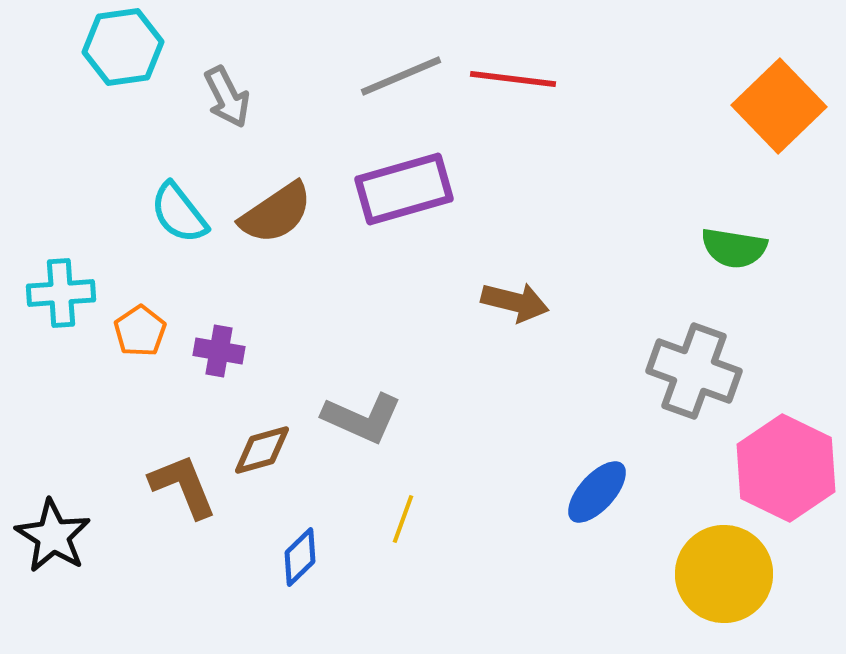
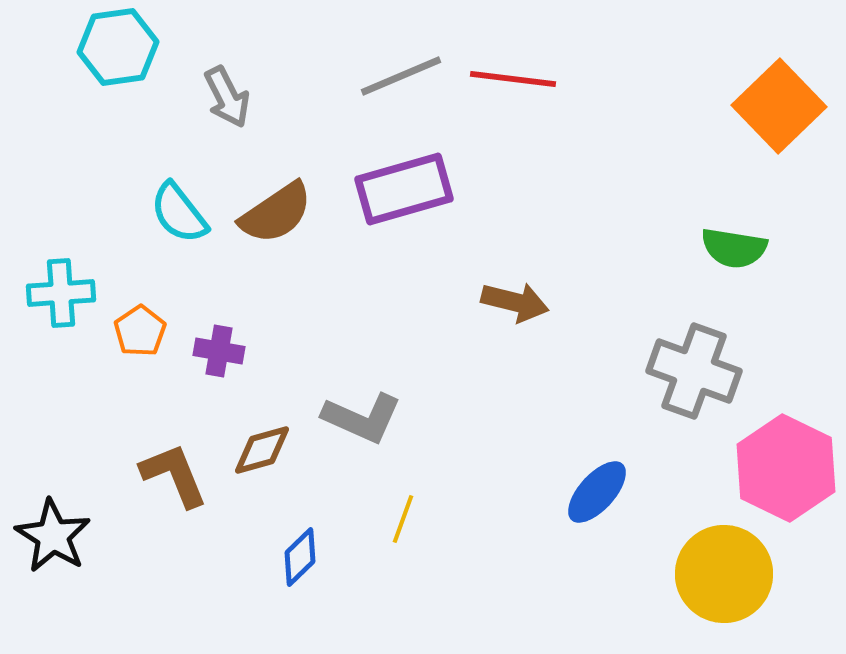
cyan hexagon: moved 5 px left
brown L-shape: moved 9 px left, 11 px up
